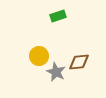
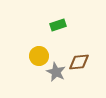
green rectangle: moved 9 px down
